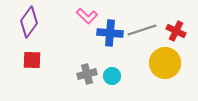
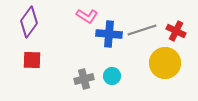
pink L-shape: rotated 10 degrees counterclockwise
blue cross: moved 1 px left, 1 px down
gray cross: moved 3 px left, 5 px down
